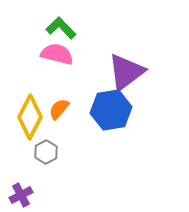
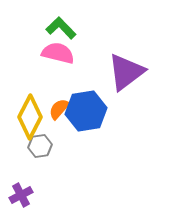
pink semicircle: moved 1 px right, 1 px up
blue hexagon: moved 25 px left, 1 px down
gray hexagon: moved 6 px left, 6 px up; rotated 20 degrees clockwise
